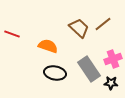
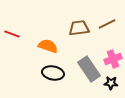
brown line: moved 4 px right; rotated 12 degrees clockwise
brown trapezoid: rotated 50 degrees counterclockwise
black ellipse: moved 2 px left
